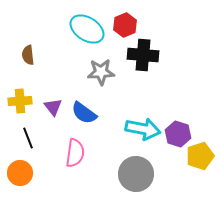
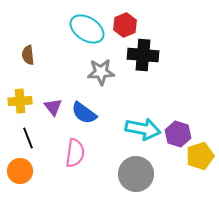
orange circle: moved 2 px up
